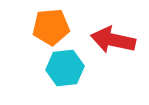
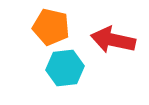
orange pentagon: rotated 18 degrees clockwise
